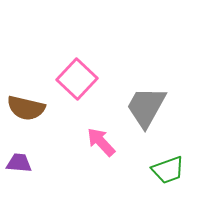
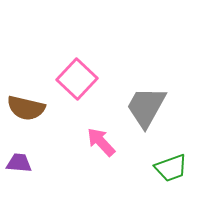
green trapezoid: moved 3 px right, 2 px up
